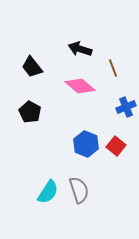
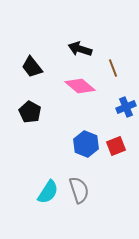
red square: rotated 30 degrees clockwise
